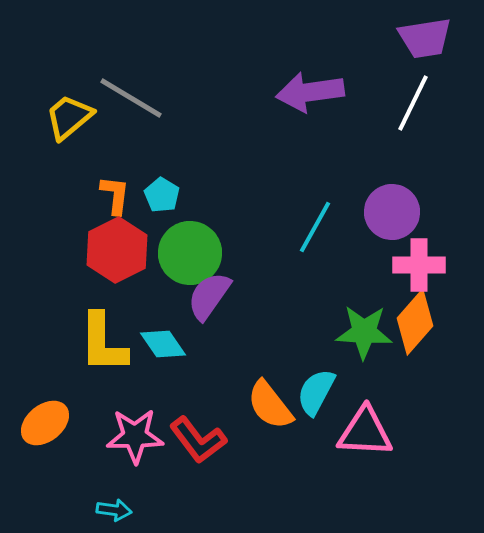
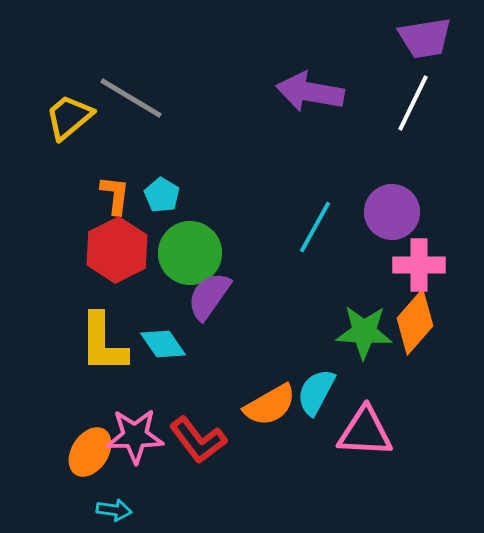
purple arrow: rotated 18 degrees clockwise
orange semicircle: rotated 82 degrees counterclockwise
orange ellipse: moved 45 px right, 29 px down; rotated 18 degrees counterclockwise
